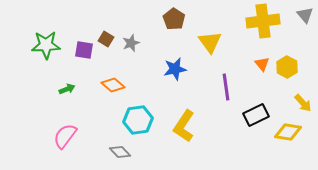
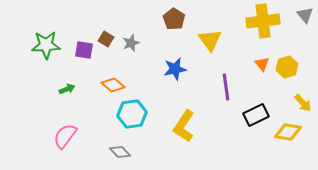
yellow triangle: moved 2 px up
yellow hexagon: rotated 15 degrees clockwise
cyan hexagon: moved 6 px left, 6 px up
